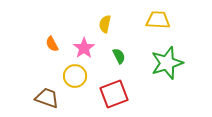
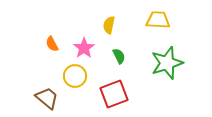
yellow semicircle: moved 4 px right, 1 px down
brown trapezoid: rotated 20 degrees clockwise
